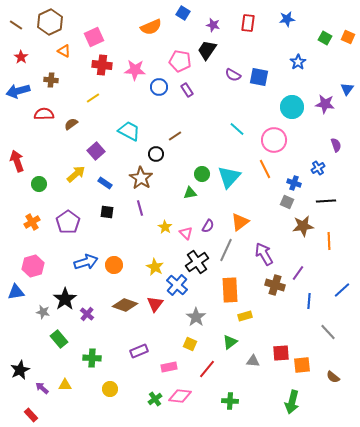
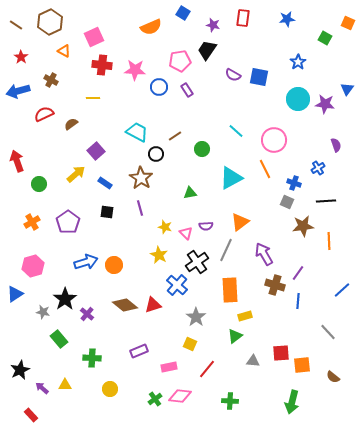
red rectangle at (248, 23): moved 5 px left, 5 px up
orange square at (348, 37): moved 14 px up
pink pentagon at (180, 61): rotated 20 degrees counterclockwise
brown cross at (51, 80): rotated 24 degrees clockwise
yellow line at (93, 98): rotated 32 degrees clockwise
cyan circle at (292, 107): moved 6 px right, 8 px up
red semicircle at (44, 114): rotated 24 degrees counterclockwise
cyan line at (237, 129): moved 1 px left, 2 px down
cyan trapezoid at (129, 131): moved 8 px right, 1 px down
green circle at (202, 174): moved 25 px up
cyan triangle at (229, 177): moved 2 px right, 1 px down; rotated 20 degrees clockwise
purple semicircle at (208, 226): moved 2 px left; rotated 56 degrees clockwise
yellow star at (165, 227): rotated 16 degrees counterclockwise
yellow star at (155, 267): moved 4 px right, 12 px up
blue triangle at (16, 292): moved 1 px left, 2 px down; rotated 24 degrees counterclockwise
blue line at (309, 301): moved 11 px left
red triangle at (155, 304): moved 2 px left, 1 px down; rotated 36 degrees clockwise
brown diamond at (125, 305): rotated 20 degrees clockwise
green triangle at (230, 342): moved 5 px right, 6 px up
